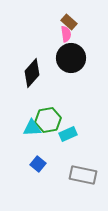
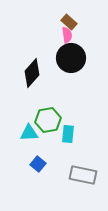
pink semicircle: moved 1 px right, 1 px down
cyan triangle: moved 3 px left, 5 px down
cyan rectangle: rotated 60 degrees counterclockwise
